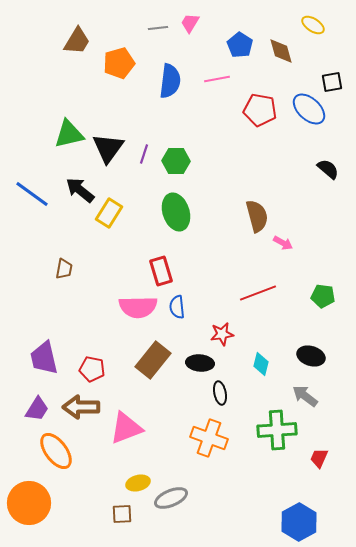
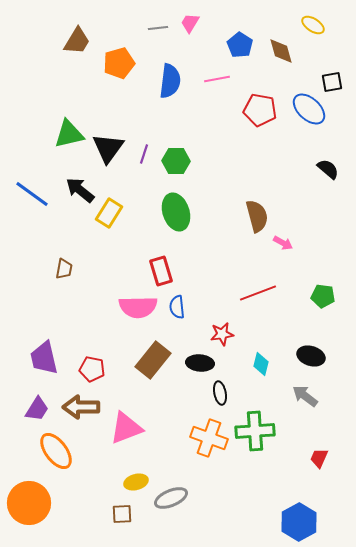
green cross at (277, 430): moved 22 px left, 1 px down
yellow ellipse at (138, 483): moved 2 px left, 1 px up
